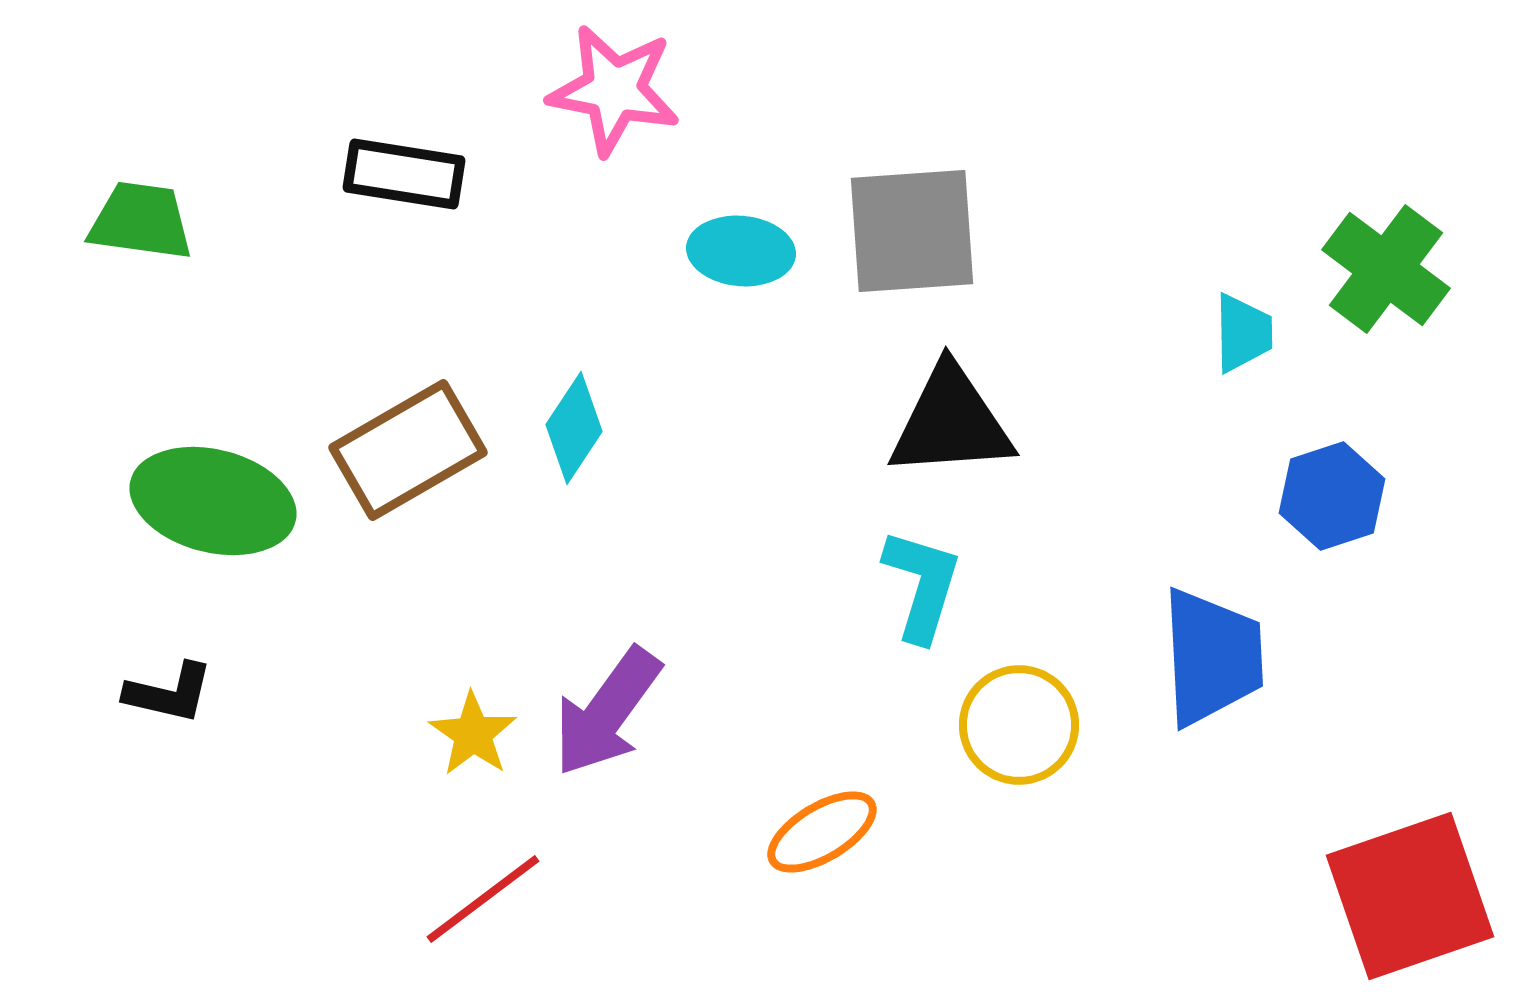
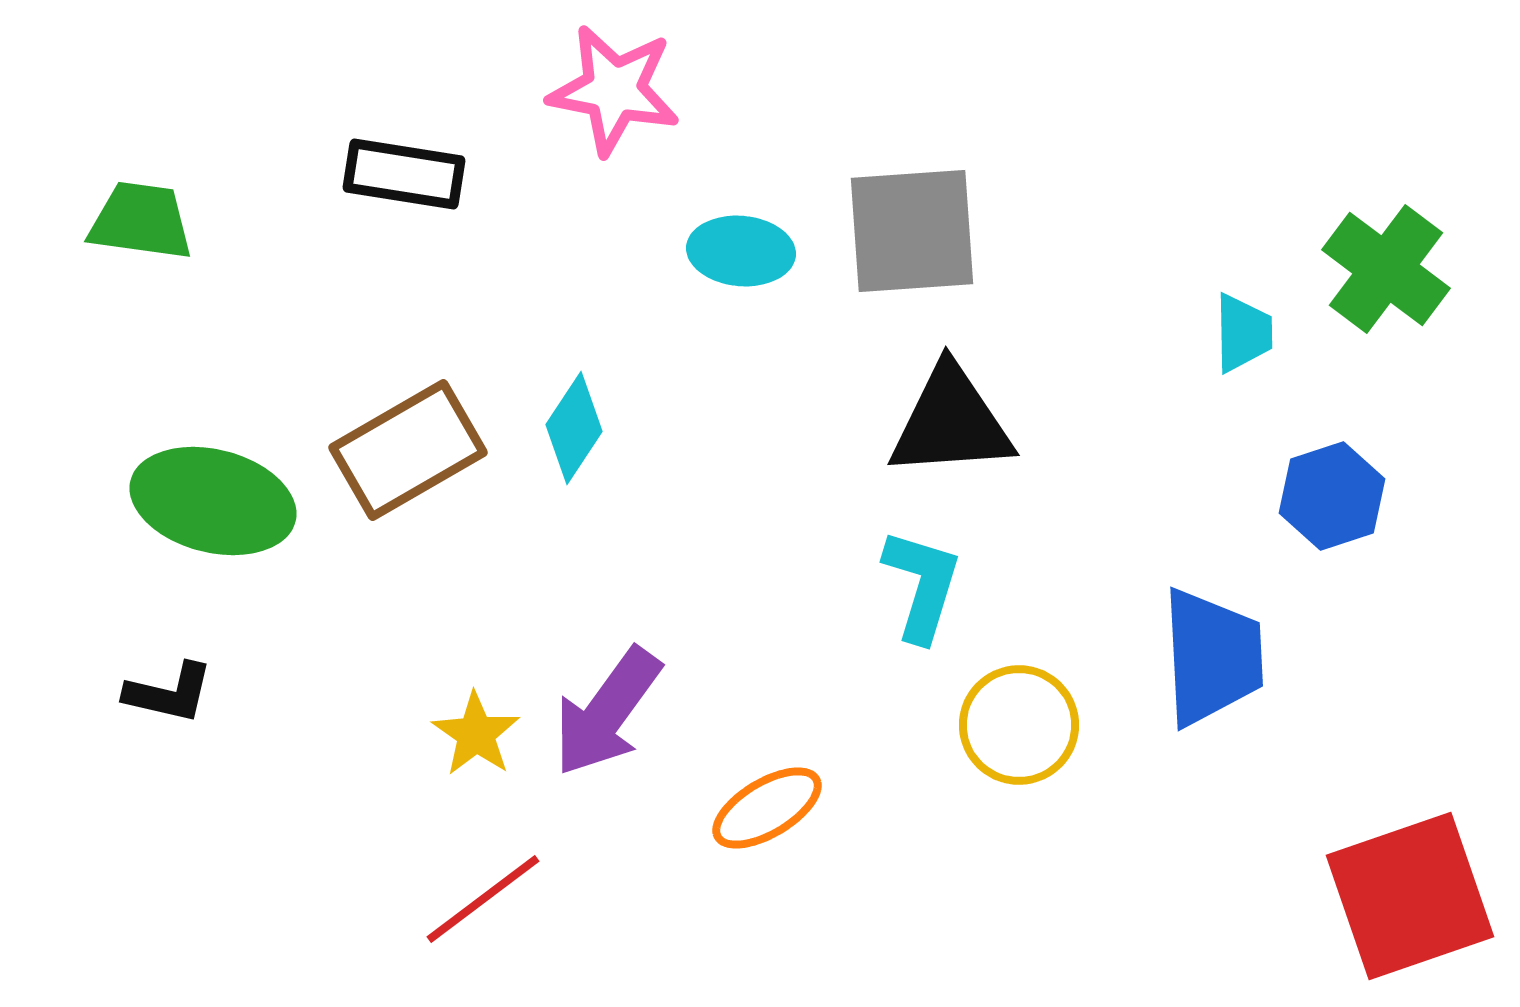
yellow star: moved 3 px right
orange ellipse: moved 55 px left, 24 px up
